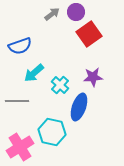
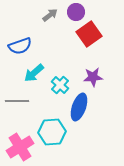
gray arrow: moved 2 px left, 1 px down
cyan hexagon: rotated 16 degrees counterclockwise
